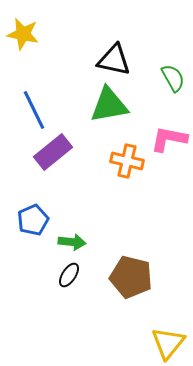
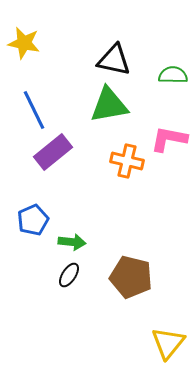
yellow star: moved 1 px right, 9 px down
green semicircle: moved 3 px up; rotated 60 degrees counterclockwise
